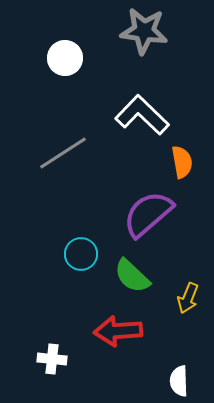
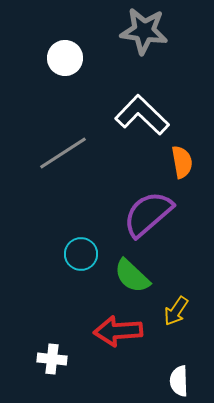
yellow arrow: moved 12 px left, 13 px down; rotated 12 degrees clockwise
